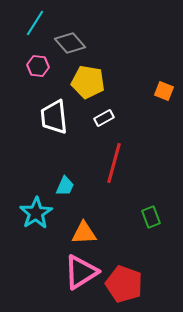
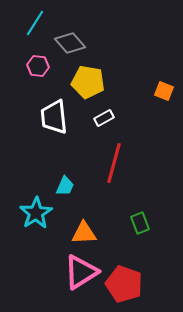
green rectangle: moved 11 px left, 6 px down
